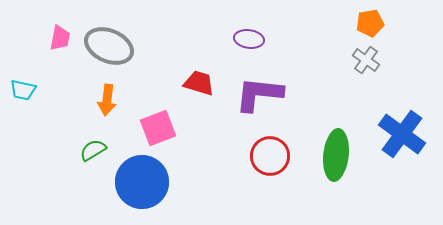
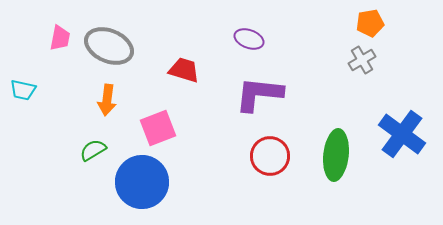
purple ellipse: rotated 12 degrees clockwise
gray cross: moved 4 px left; rotated 24 degrees clockwise
red trapezoid: moved 15 px left, 13 px up
